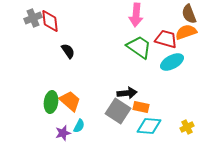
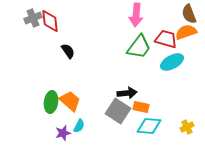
green trapezoid: rotated 92 degrees clockwise
